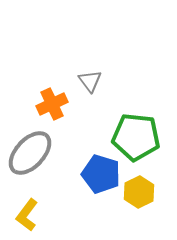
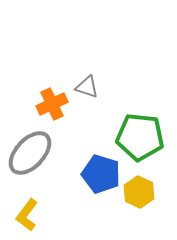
gray triangle: moved 3 px left, 6 px down; rotated 35 degrees counterclockwise
green pentagon: moved 4 px right
yellow hexagon: rotated 8 degrees counterclockwise
